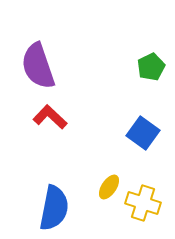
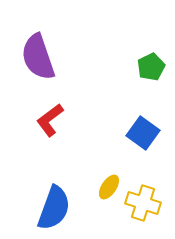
purple semicircle: moved 9 px up
red L-shape: moved 3 px down; rotated 80 degrees counterclockwise
blue semicircle: rotated 9 degrees clockwise
